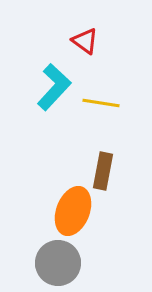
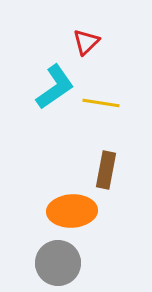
red triangle: moved 1 px right, 1 px down; rotated 40 degrees clockwise
cyan L-shape: moved 1 px right; rotated 12 degrees clockwise
brown rectangle: moved 3 px right, 1 px up
orange ellipse: moved 1 px left; rotated 66 degrees clockwise
